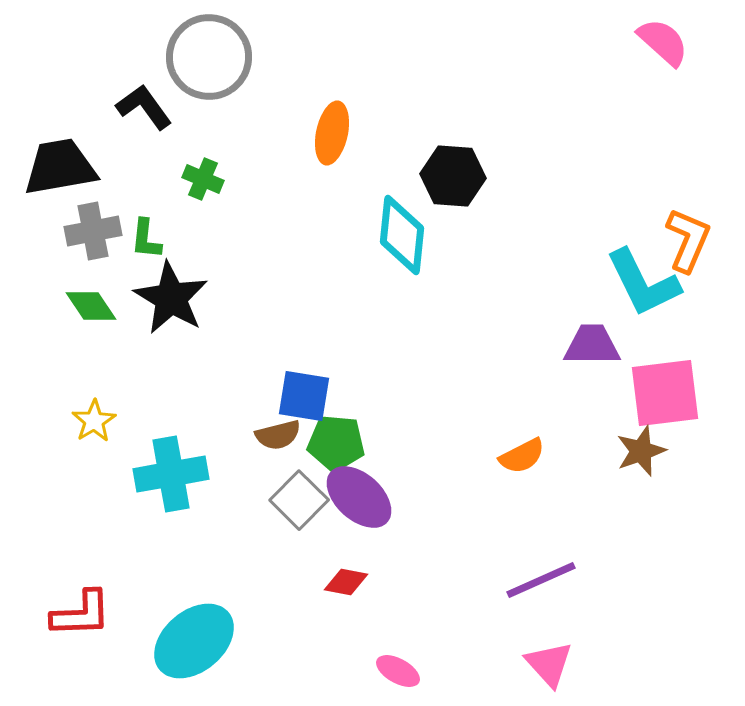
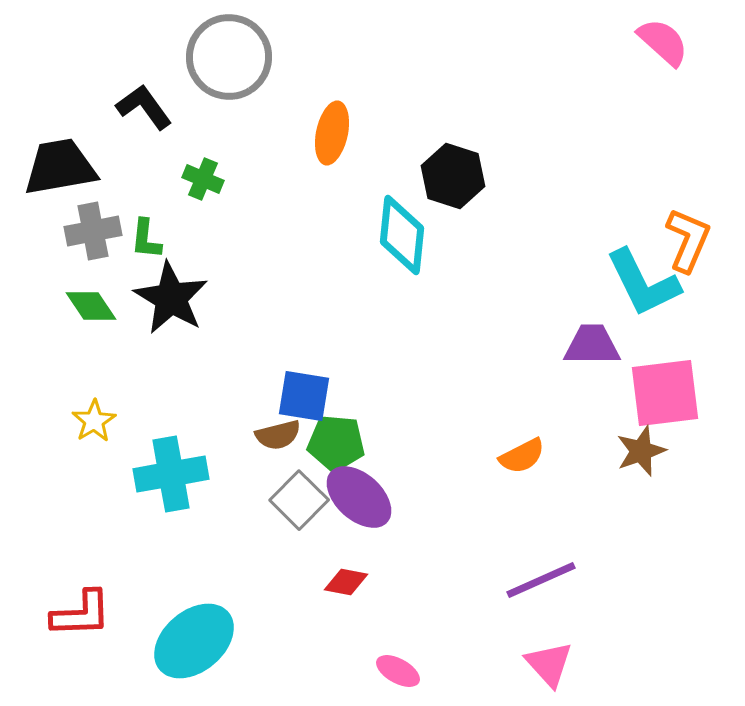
gray circle: moved 20 px right
black hexagon: rotated 14 degrees clockwise
